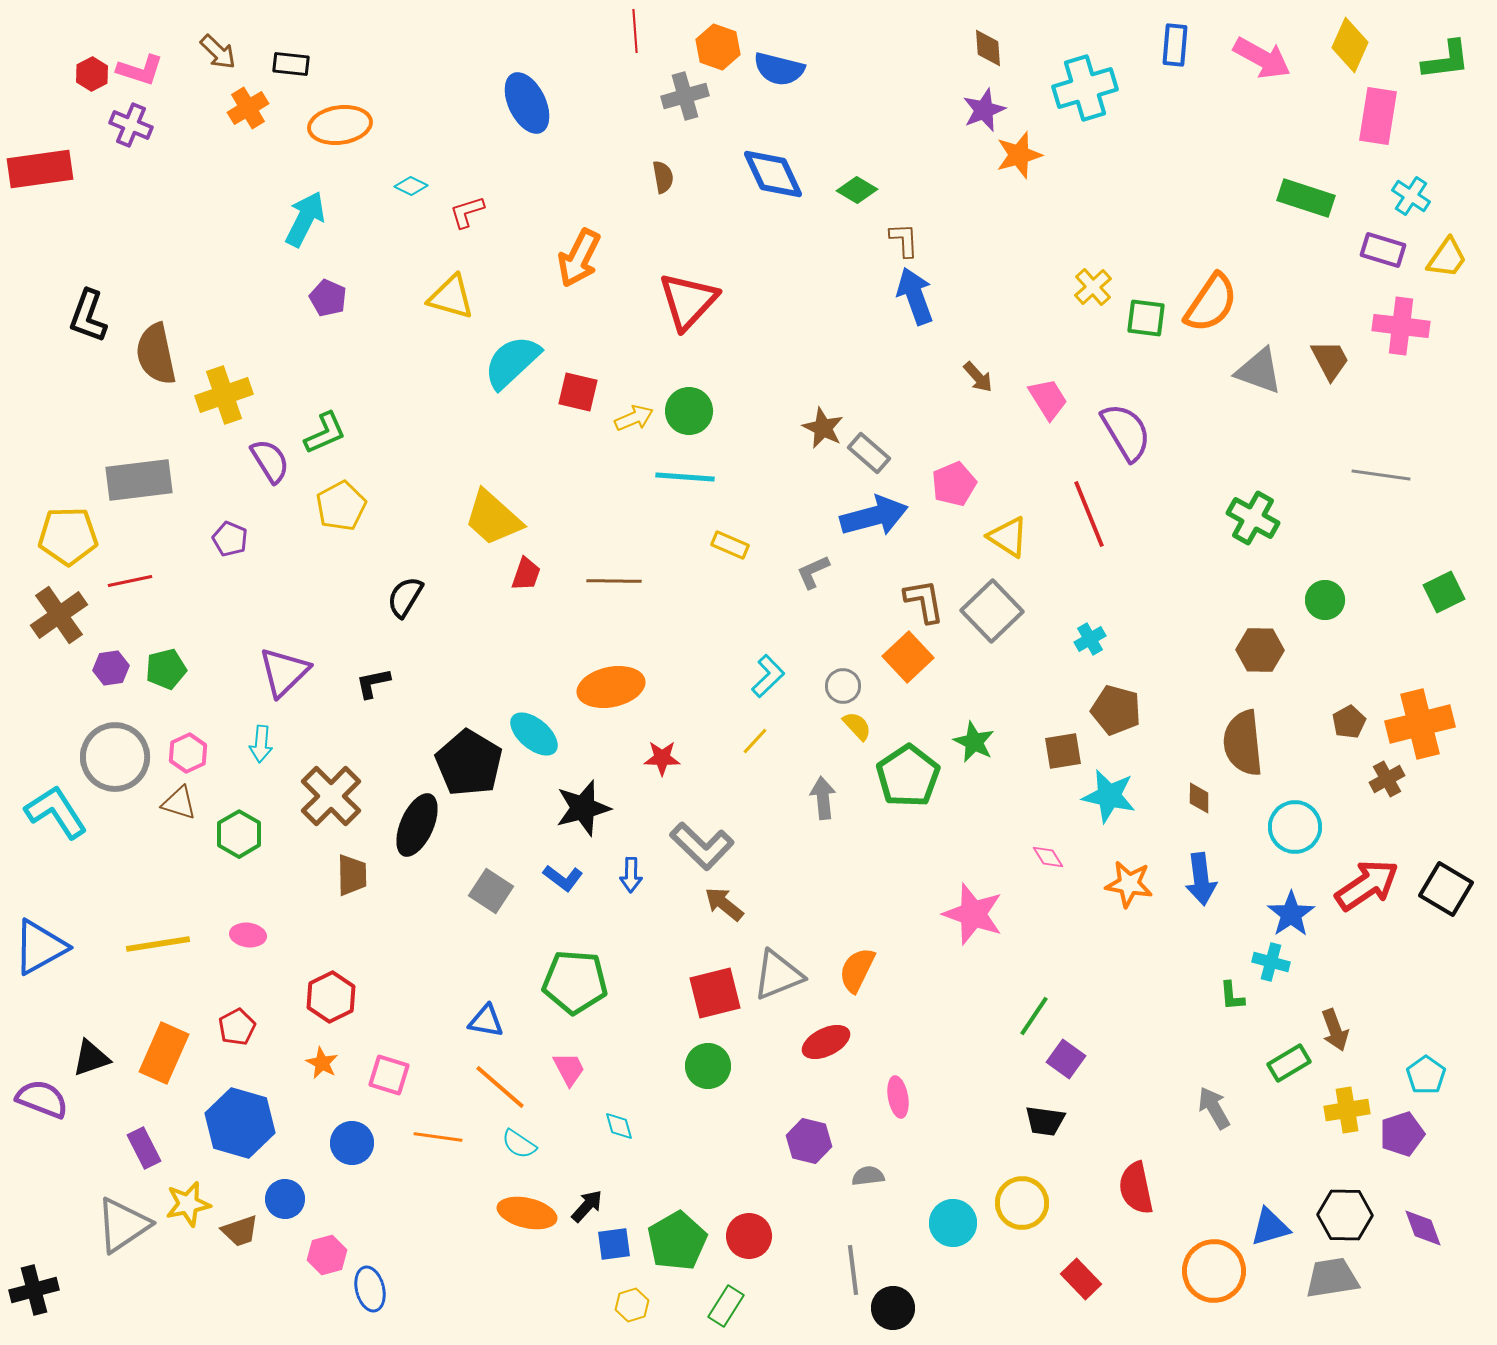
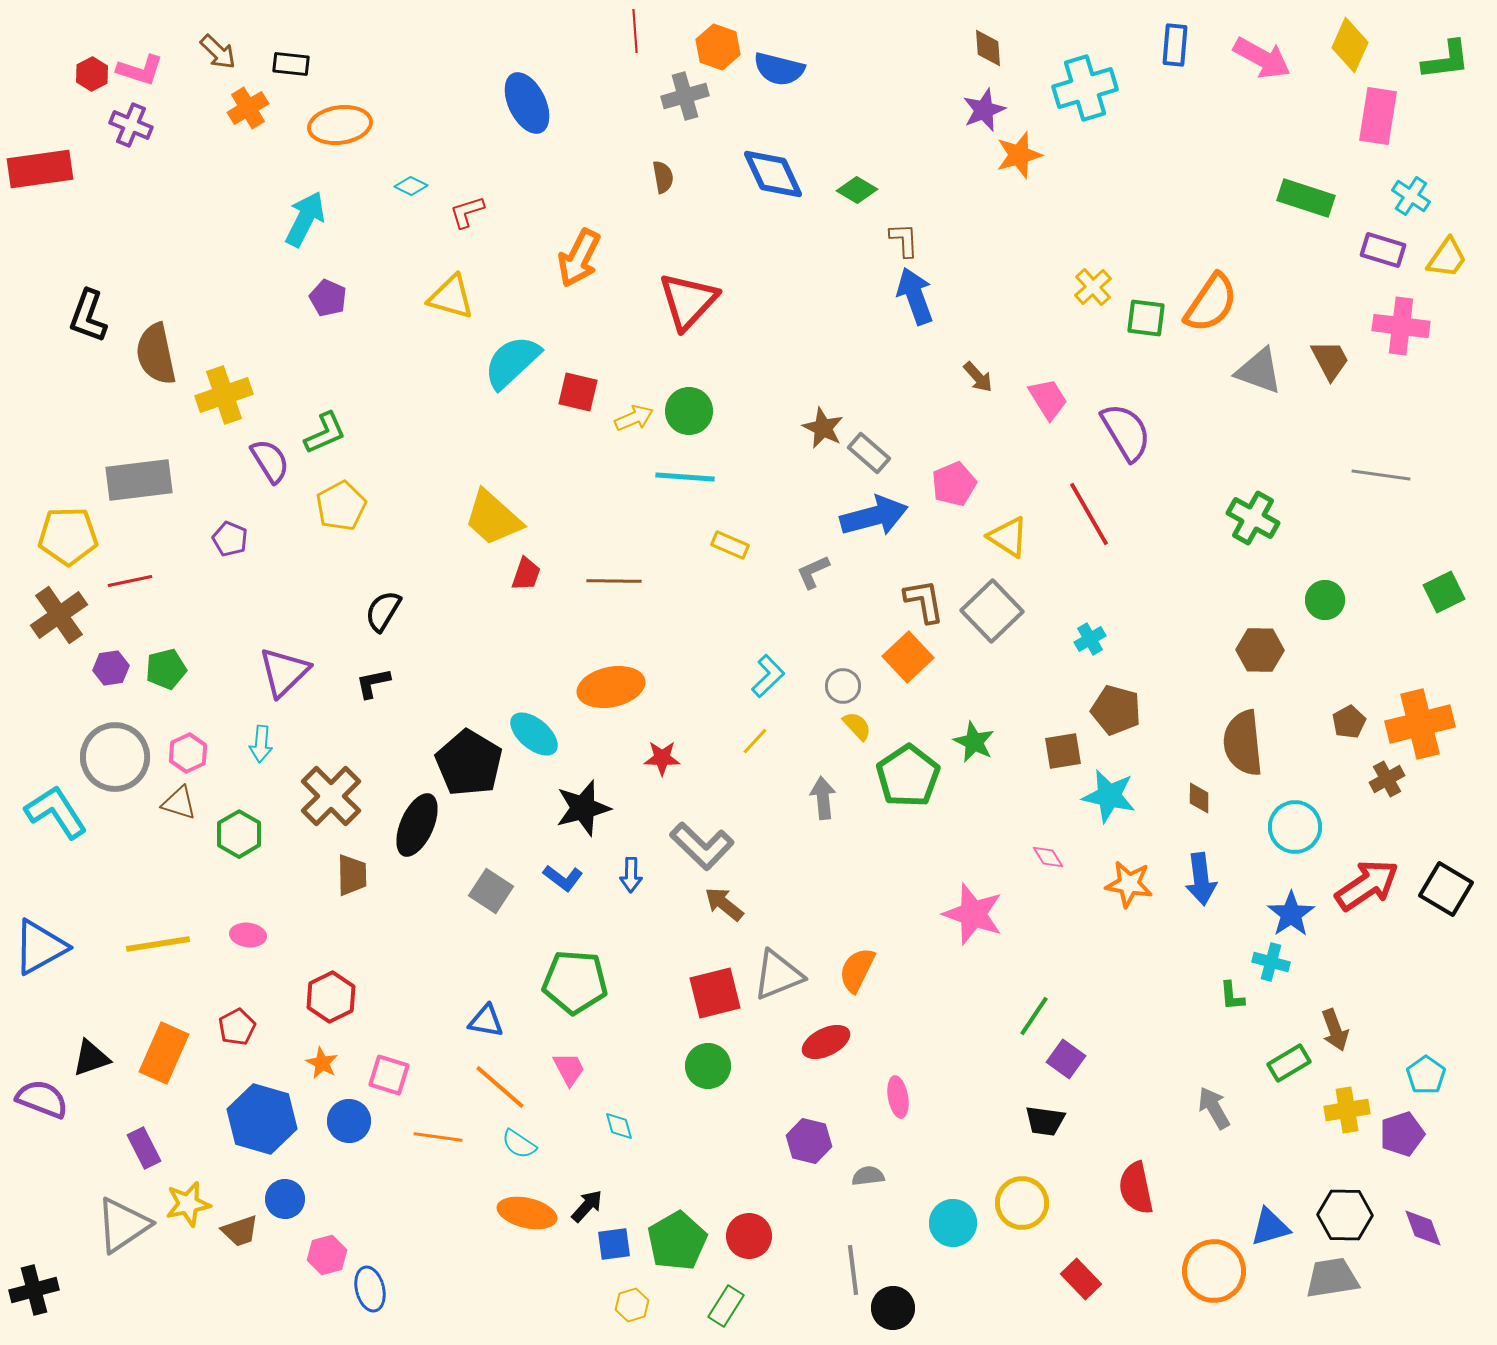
red line at (1089, 514): rotated 8 degrees counterclockwise
black semicircle at (405, 597): moved 22 px left, 14 px down
blue hexagon at (240, 1123): moved 22 px right, 4 px up
blue circle at (352, 1143): moved 3 px left, 22 px up
